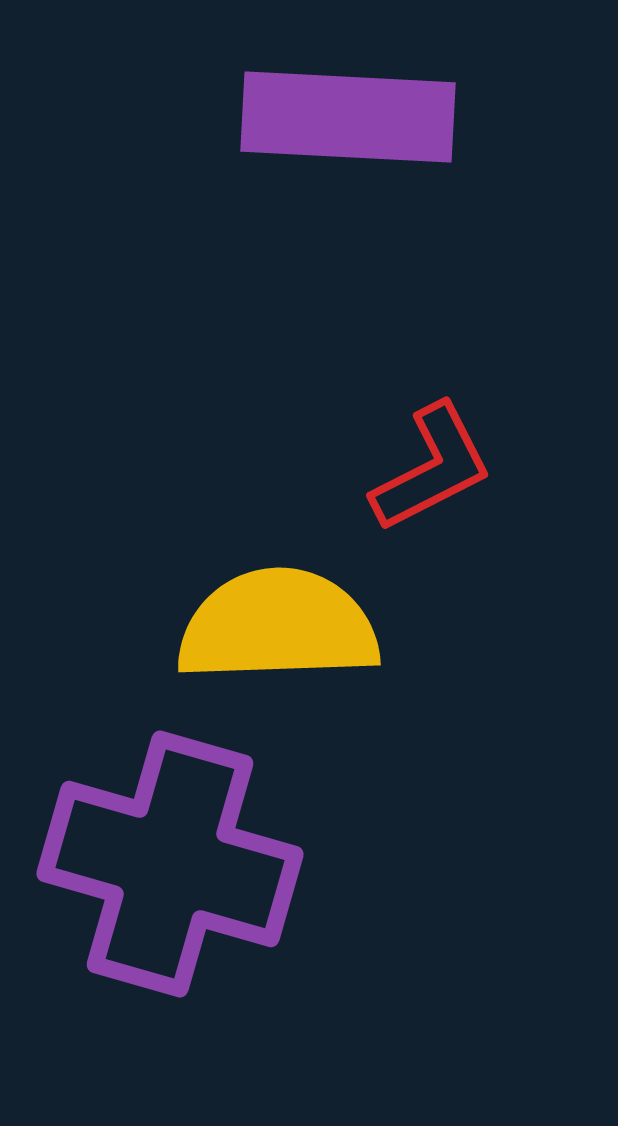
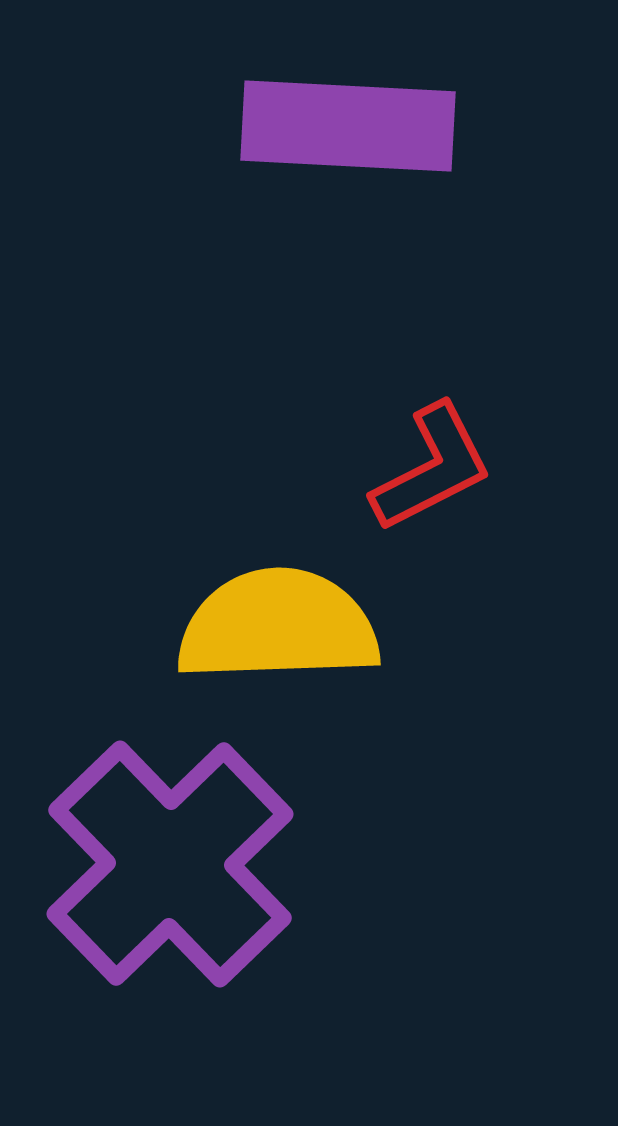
purple rectangle: moved 9 px down
purple cross: rotated 30 degrees clockwise
